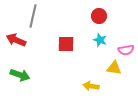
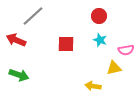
gray line: rotated 35 degrees clockwise
yellow triangle: rotated 21 degrees counterclockwise
green arrow: moved 1 px left
yellow arrow: moved 2 px right
